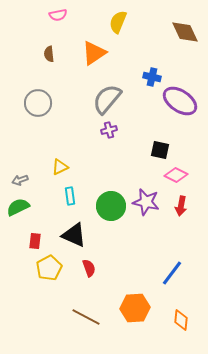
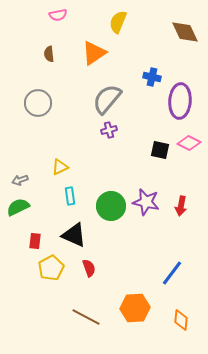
purple ellipse: rotated 60 degrees clockwise
pink diamond: moved 13 px right, 32 px up
yellow pentagon: moved 2 px right
